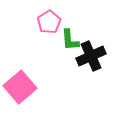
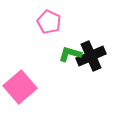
pink pentagon: rotated 15 degrees counterclockwise
green L-shape: moved 14 px down; rotated 110 degrees clockwise
